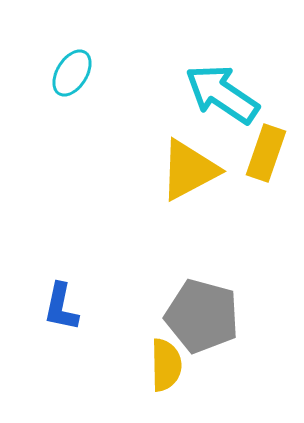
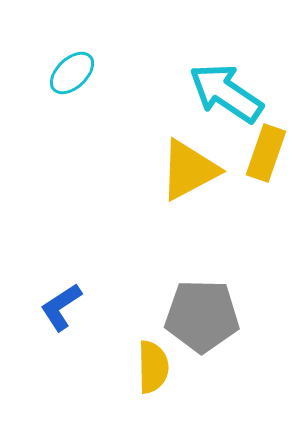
cyan ellipse: rotated 15 degrees clockwise
cyan arrow: moved 4 px right, 1 px up
blue L-shape: rotated 45 degrees clockwise
gray pentagon: rotated 14 degrees counterclockwise
yellow semicircle: moved 13 px left, 2 px down
